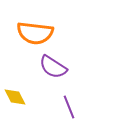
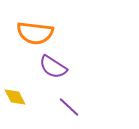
purple line: rotated 25 degrees counterclockwise
